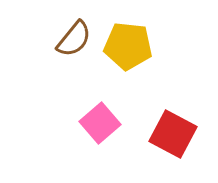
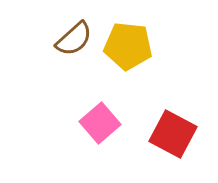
brown semicircle: rotated 9 degrees clockwise
